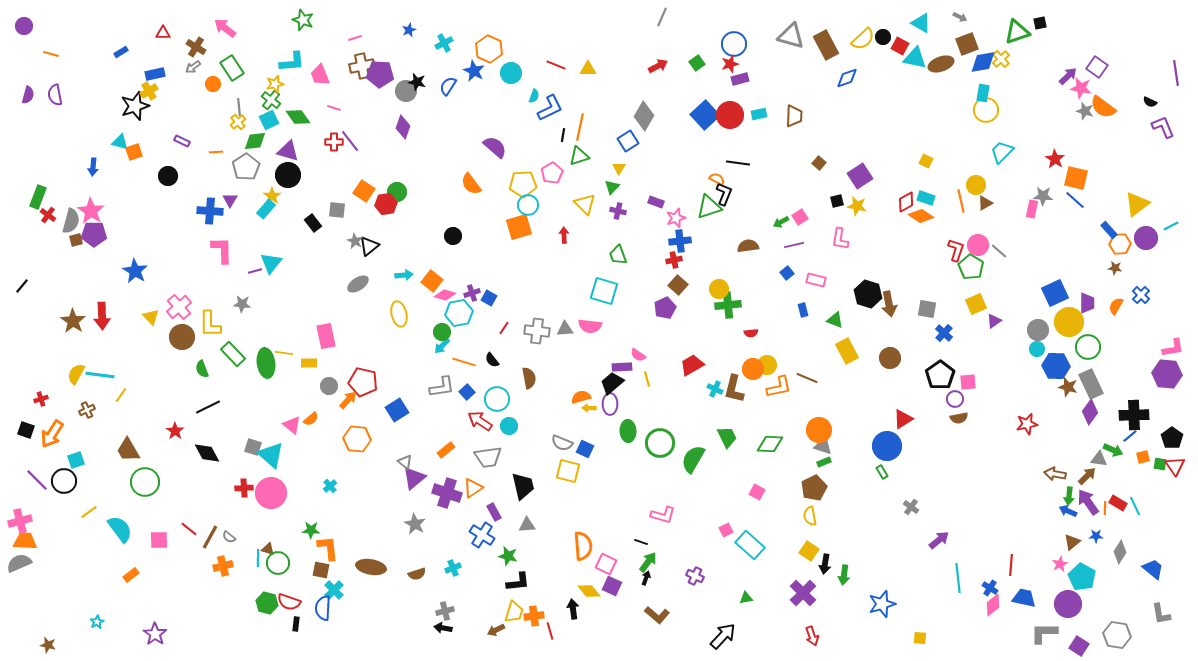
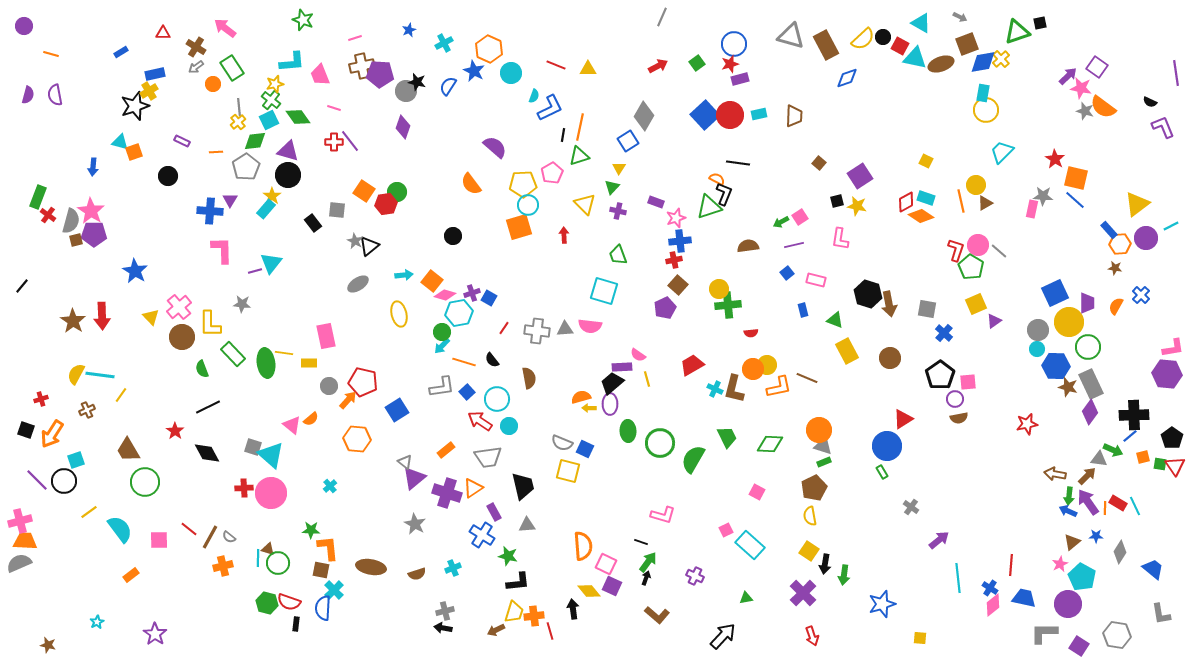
gray arrow at (193, 67): moved 3 px right
